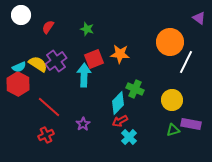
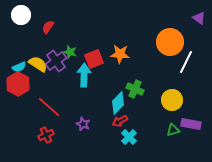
green star: moved 17 px left, 23 px down
purple star: rotated 16 degrees counterclockwise
